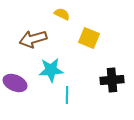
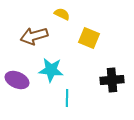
brown arrow: moved 1 px right, 3 px up
cyan star: rotated 10 degrees clockwise
purple ellipse: moved 2 px right, 3 px up
cyan line: moved 3 px down
